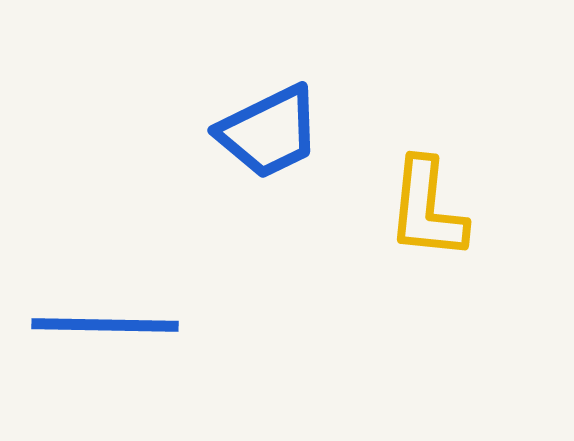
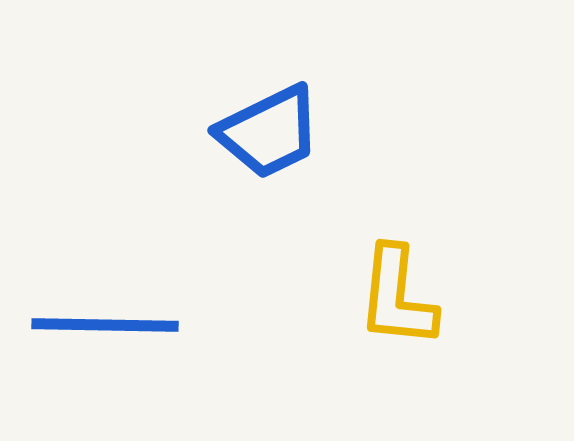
yellow L-shape: moved 30 px left, 88 px down
